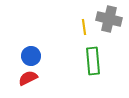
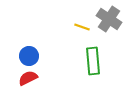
gray cross: rotated 20 degrees clockwise
yellow line: moved 2 px left; rotated 63 degrees counterclockwise
blue circle: moved 2 px left
